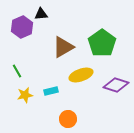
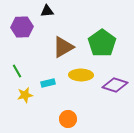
black triangle: moved 6 px right, 3 px up
purple hexagon: rotated 20 degrees clockwise
yellow ellipse: rotated 20 degrees clockwise
purple diamond: moved 1 px left
cyan rectangle: moved 3 px left, 8 px up
